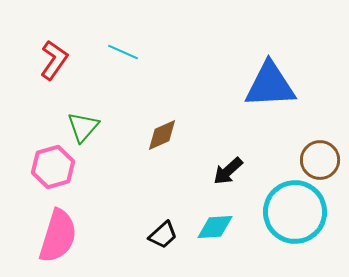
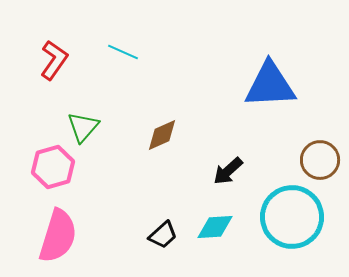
cyan circle: moved 3 px left, 5 px down
